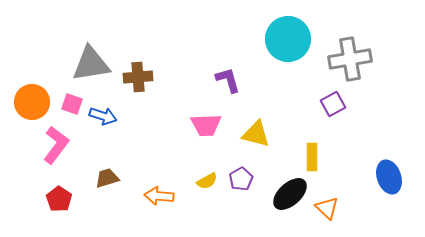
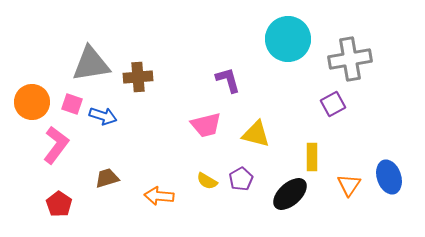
pink trapezoid: rotated 12 degrees counterclockwise
yellow semicircle: rotated 60 degrees clockwise
red pentagon: moved 5 px down
orange triangle: moved 22 px right, 23 px up; rotated 20 degrees clockwise
